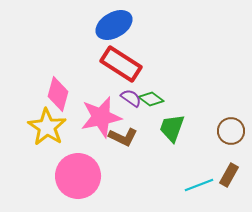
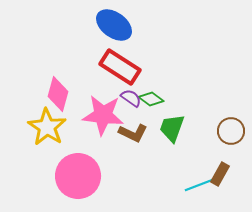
blue ellipse: rotated 66 degrees clockwise
red rectangle: moved 1 px left, 3 px down
pink star: moved 2 px right, 2 px up; rotated 18 degrees clockwise
brown L-shape: moved 10 px right, 4 px up
brown rectangle: moved 9 px left, 1 px up
